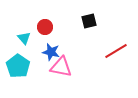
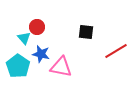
black square: moved 3 px left, 11 px down; rotated 21 degrees clockwise
red circle: moved 8 px left
blue star: moved 10 px left, 2 px down
